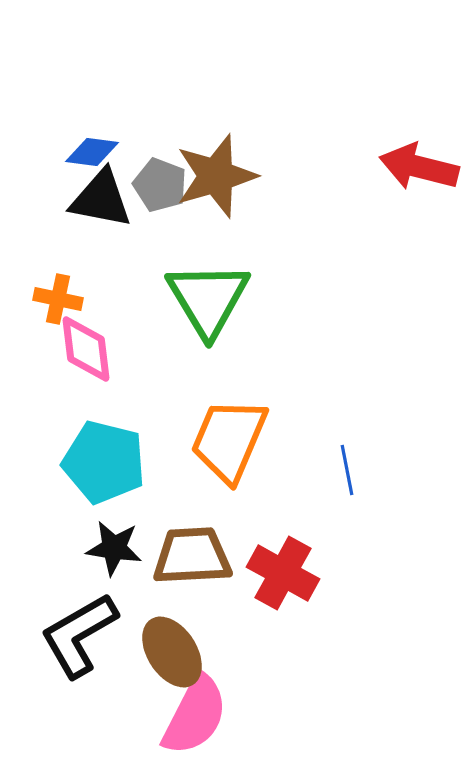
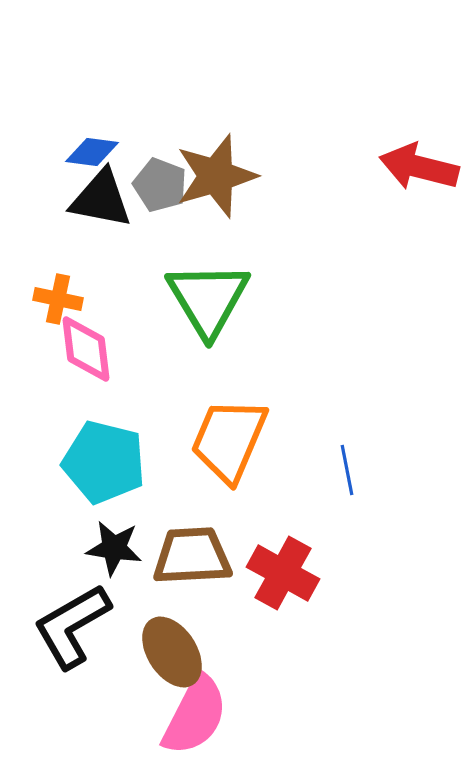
black L-shape: moved 7 px left, 9 px up
